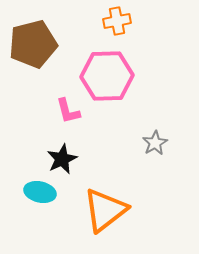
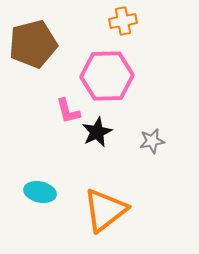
orange cross: moved 6 px right
gray star: moved 3 px left, 2 px up; rotated 20 degrees clockwise
black star: moved 35 px right, 27 px up
